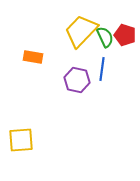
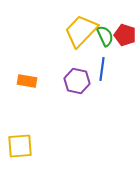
green semicircle: moved 1 px up
orange rectangle: moved 6 px left, 24 px down
purple hexagon: moved 1 px down
yellow square: moved 1 px left, 6 px down
